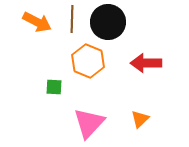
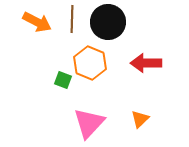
orange hexagon: moved 2 px right, 2 px down
green square: moved 9 px right, 7 px up; rotated 18 degrees clockwise
